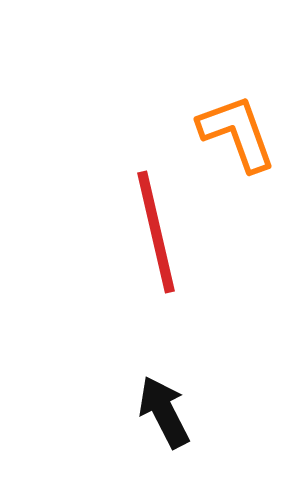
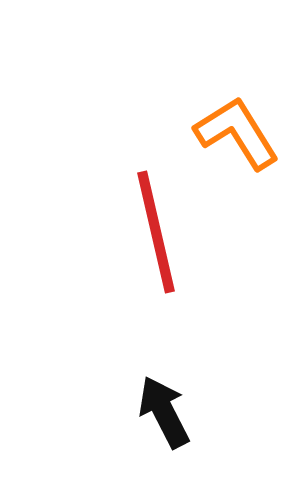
orange L-shape: rotated 12 degrees counterclockwise
